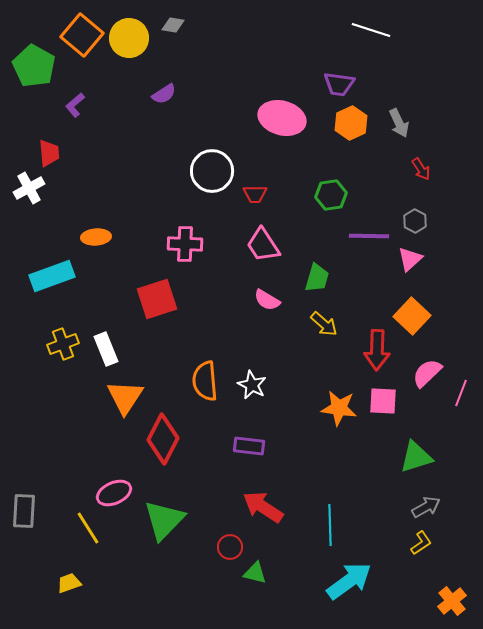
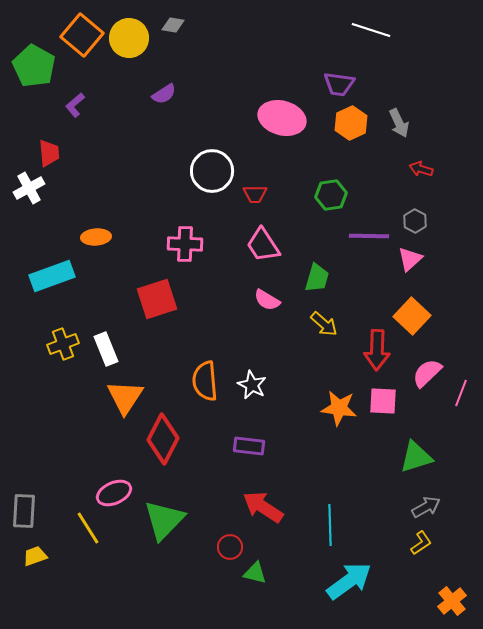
red arrow at (421, 169): rotated 140 degrees clockwise
yellow trapezoid at (69, 583): moved 34 px left, 27 px up
